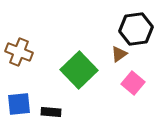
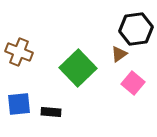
green square: moved 1 px left, 2 px up
